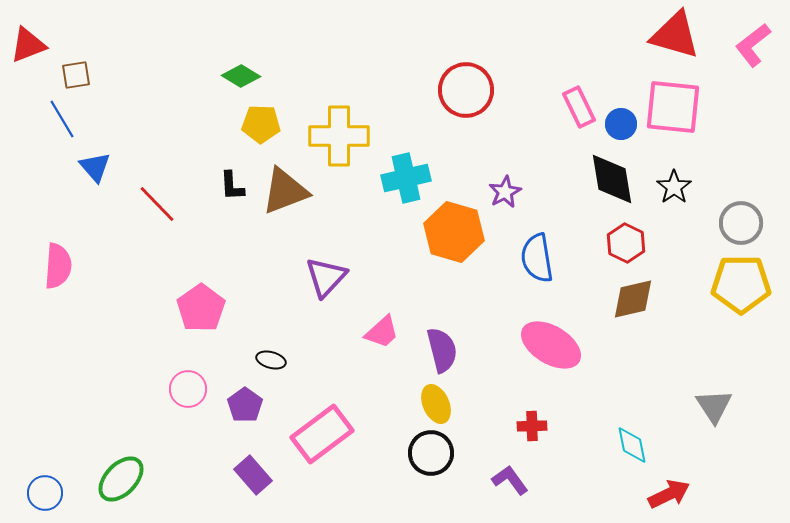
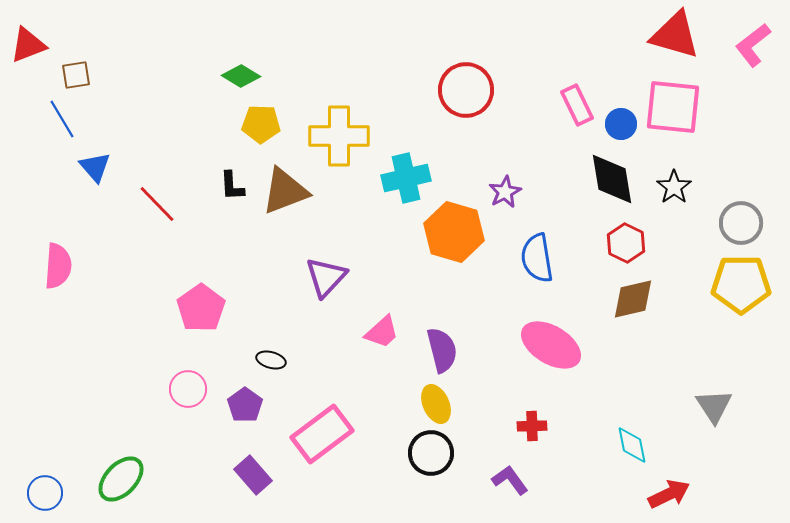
pink rectangle at (579, 107): moved 2 px left, 2 px up
